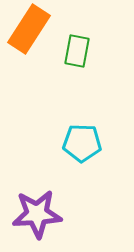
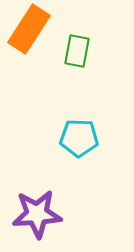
cyan pentagon: moved 3 px left, 5 px up
